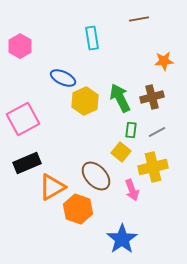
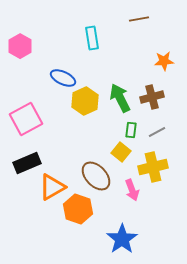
pink square: moved 3 px right
